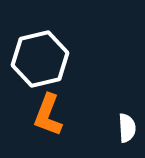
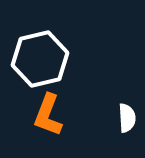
white semicircle: moved 10 px up
